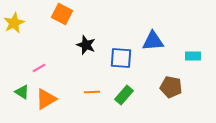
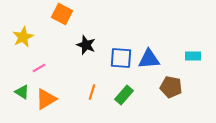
yellow star: moved 9 px right, 14 px down
blue triangle: moved 4 px left, 18 px down
orange line: rotated 70 degrees counterclockwise
